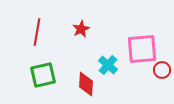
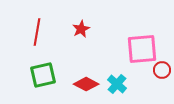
cyan cross: moved 9 px right, 19 px down
red diamond: rotated 65 degrees counterclockwise
